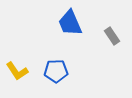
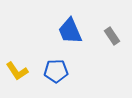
blue trapezoid: moved 8 px down
